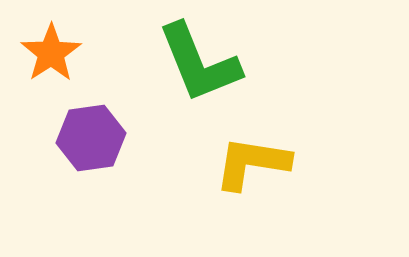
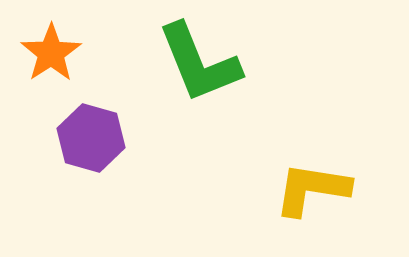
purple hexagon: rotated 24 degrees clockwise
yellow L-shape: moved 60 px right, 26 px down
